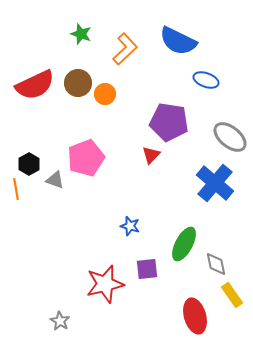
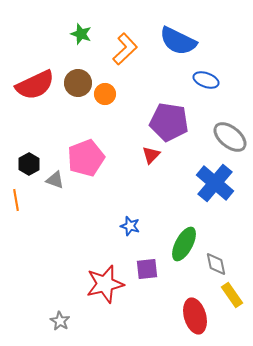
orange line: moved 11 px down
